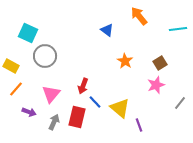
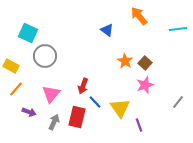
brown square: moved 15 px left; rotated 16 degrees counterclockwise
pink star: moved 11 px left
gray line: moved 2 px left, 1 px up
yellow triangle: rotated 15 degrees clockwise
